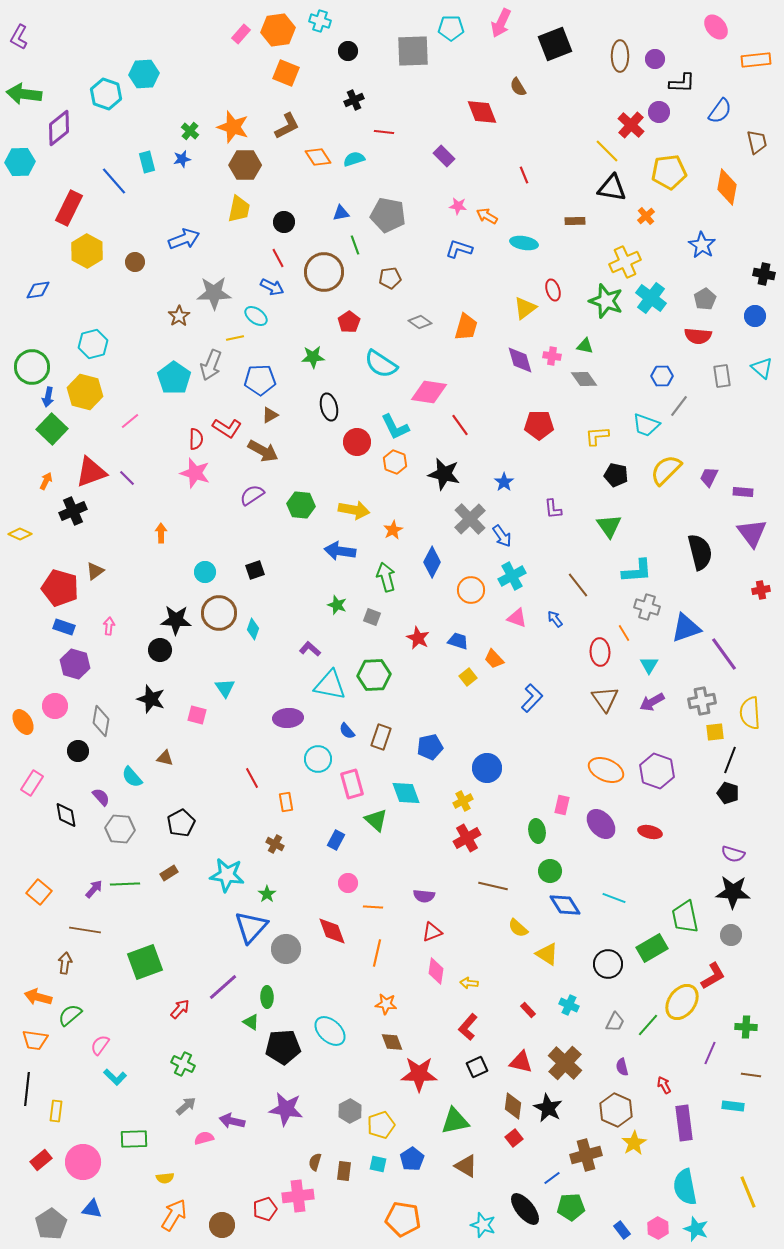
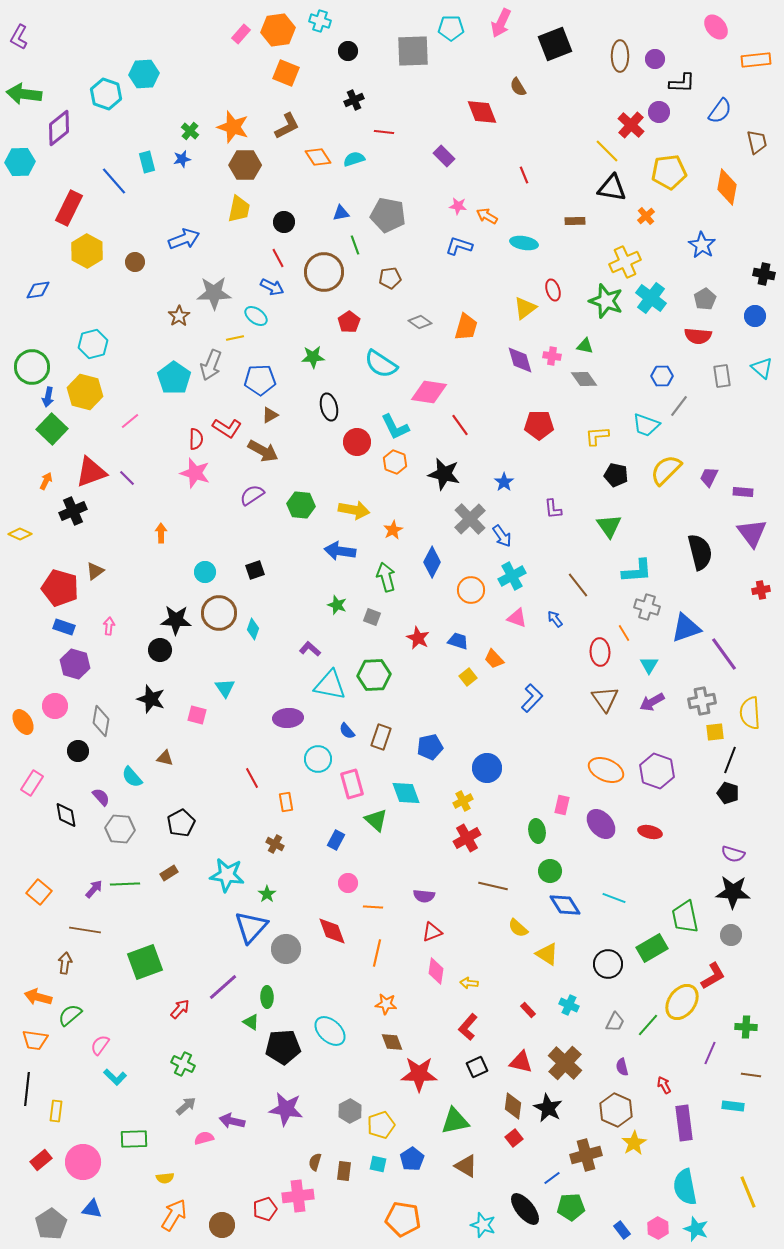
blue L-shape at (459, 249): moved 3 px up
